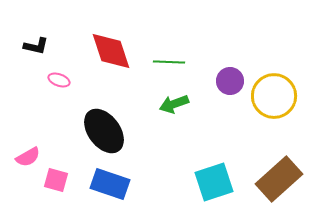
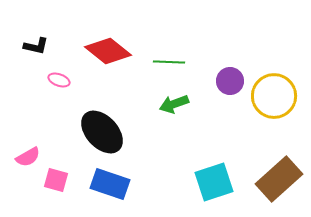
red diamond: moved 3 px left; rotated 33 degrees counterclockwise
black ellipse: moved 2 px left, 1 px down; rotated 6 degrees counterclockwise
